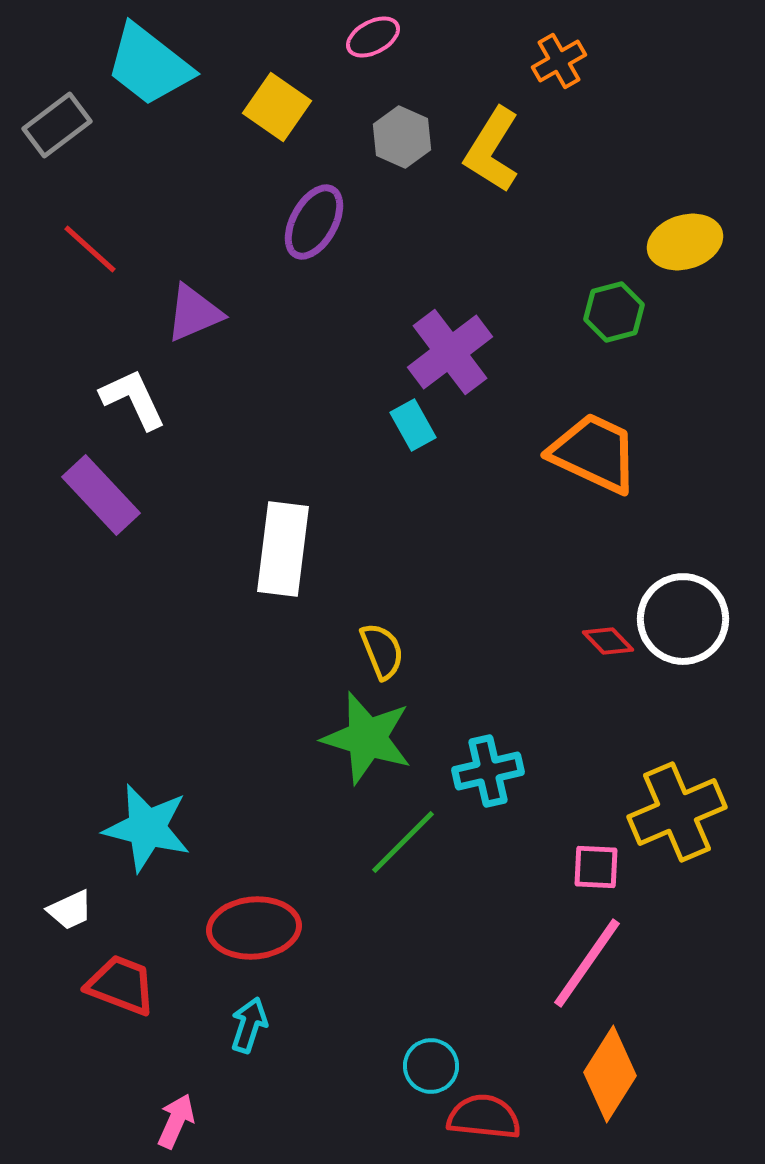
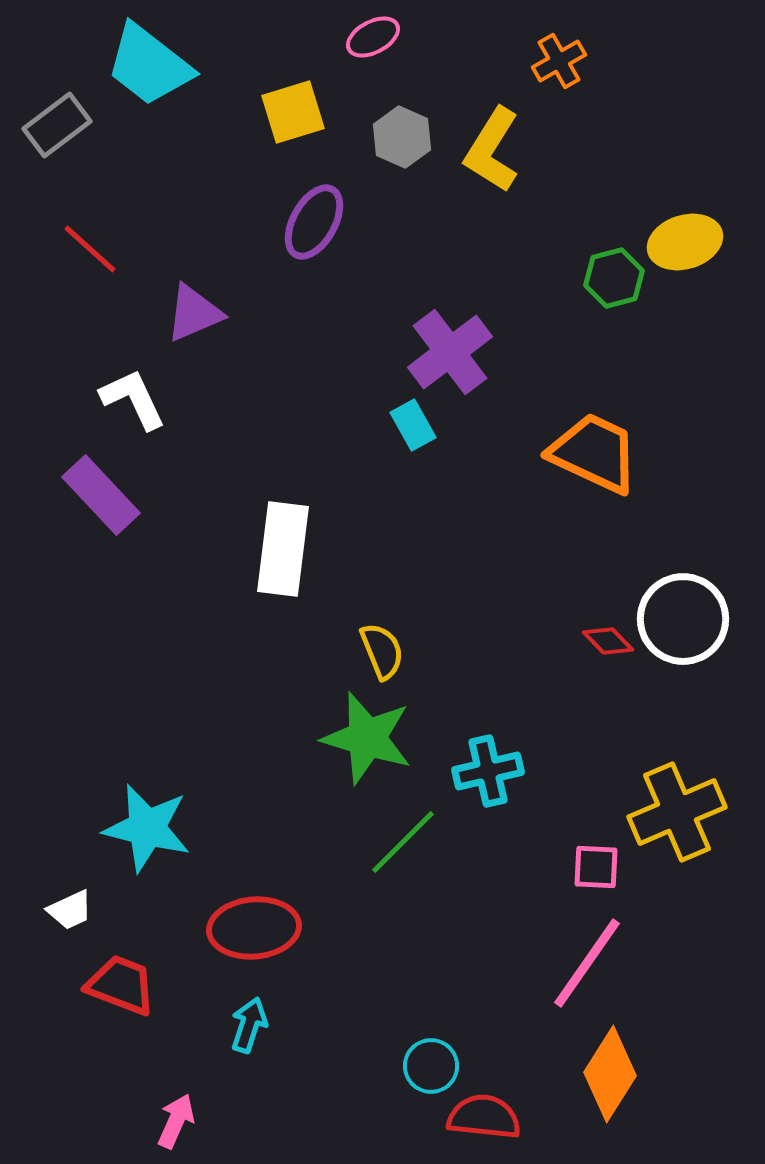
yellow square: moved 16 px right, 5 px down; rotated 38 degrees clockwise
green hexagon: moved 34 px up
